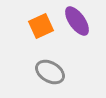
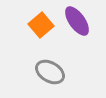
orange square: moved 1 px up; rotated 15 degrees counterclockwise
